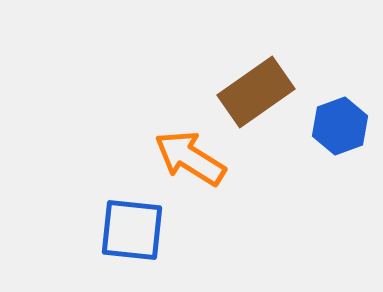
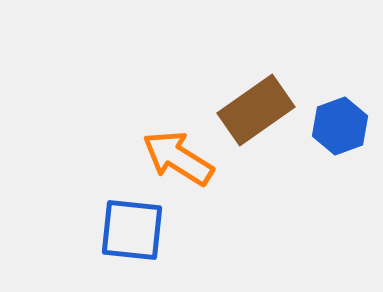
brown rectangle: moved 18 px down
orange arrow: moved 12 px left
